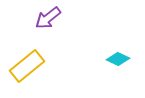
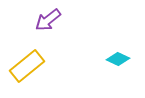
purple arrow: moved 2 px down
